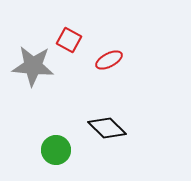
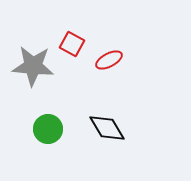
red square: moved 3 px right, 4 px down
black diamond: rotated 15 degrees clockwise
green circle: moved 8 px left, 21 px up
